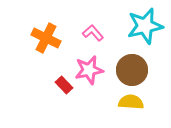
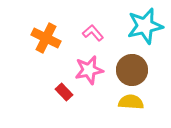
red rectangle: moved 7 px down
